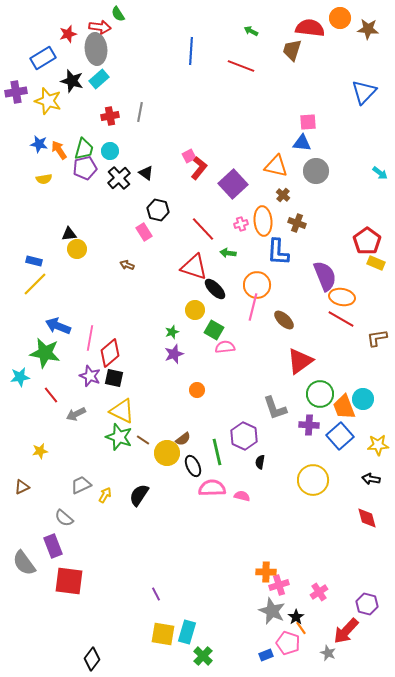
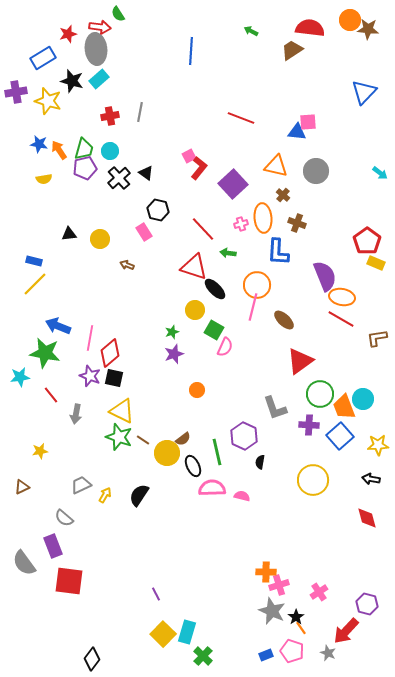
orange circle at (340, 18): moved 10 px right, 2 px down
brown trapezoid at (292, 50): rotated 40 degrees clockwise
red line at (241, 66): moved 52 px down
blue triangle at (302, 143): moved 5 px left, 11 px up
orange ellipse at (263, 221): moved 3 px up
yellow circle at (77, 249): moved 23 px right, 10 px up
pink semicircle at (225, 347): rotated 120 degrees clockwise
gray arrow at (76, 414): rotated 54 degrees counterclockwise
yellow square at (163, 634): rotated 35 degrees clockwise
pink pentagon at (288, 643): moved 4 px right, 8 px down
